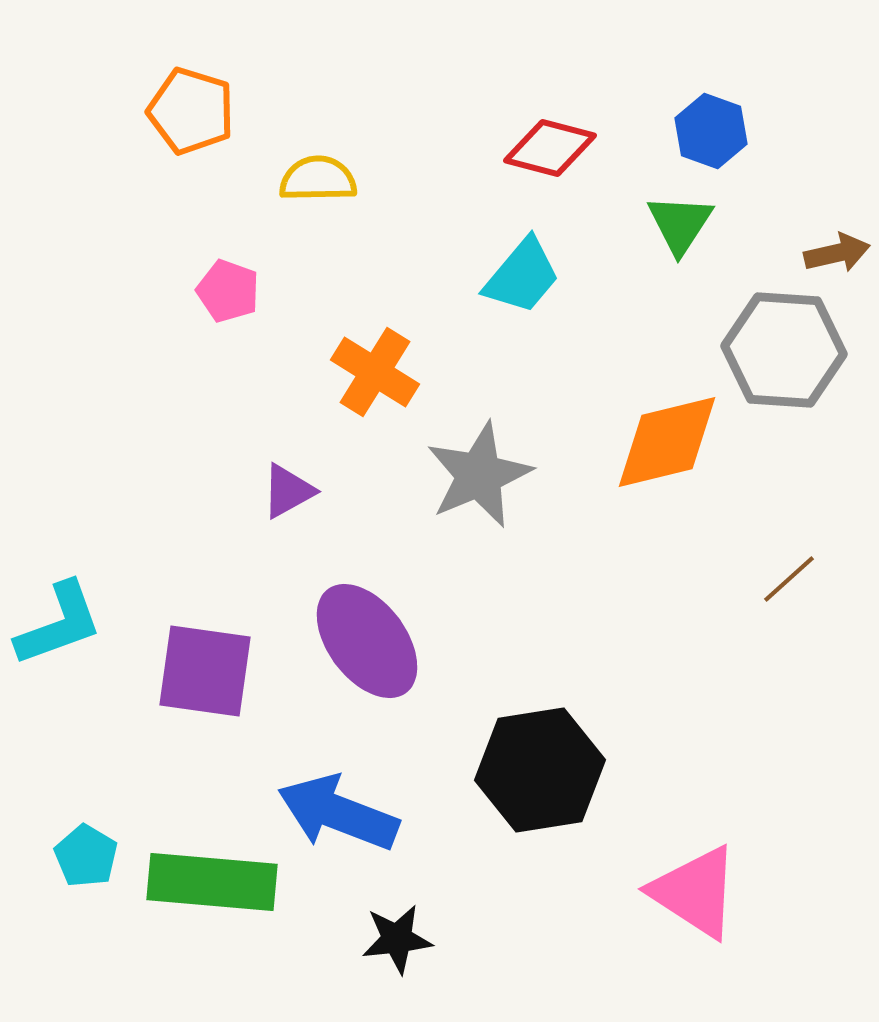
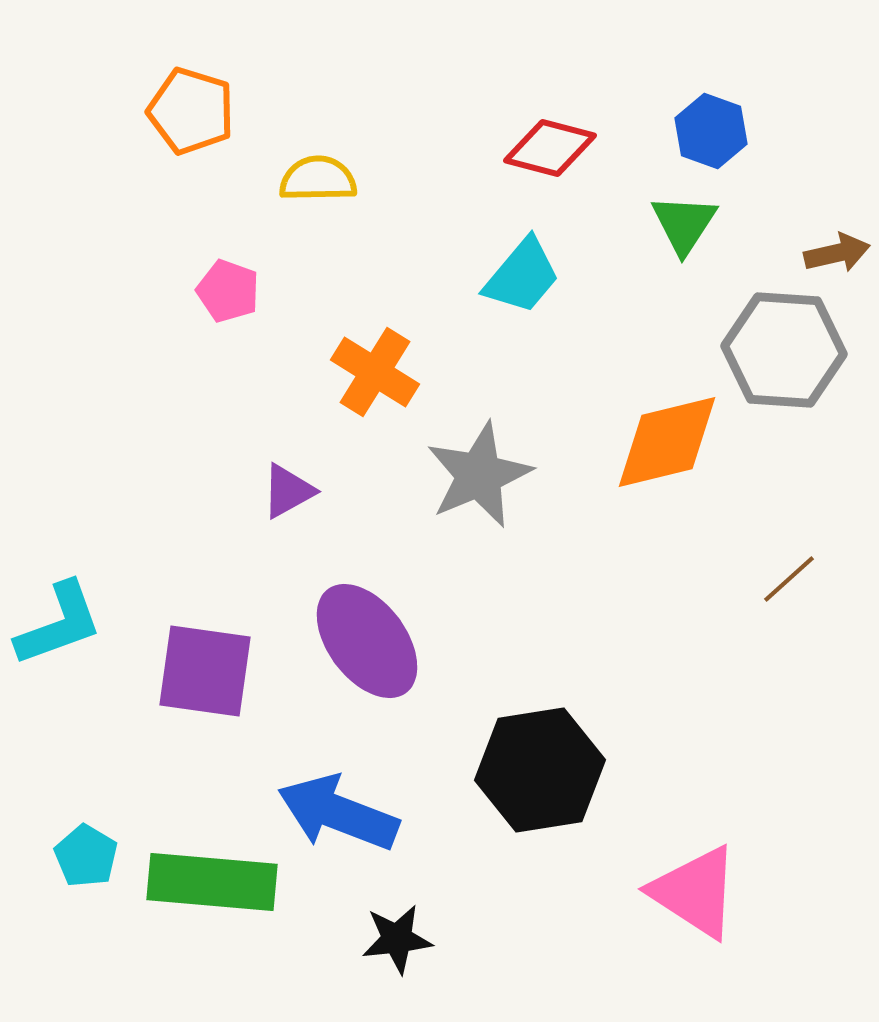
green triangle: moved 4 px right
